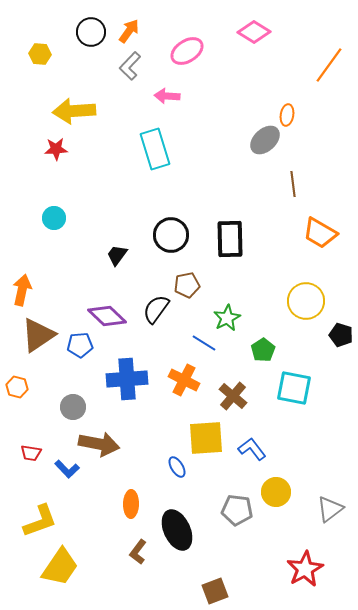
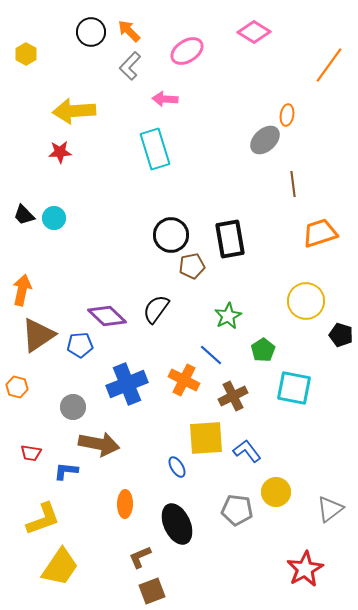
orange arrow at (129, 31): rotated 80 degrees counterclockwise
yellow hexagon at (40, 54): moved 14 px left; rotated 25 degrees clockwise
pink arrow at (167, 96): moved 2 px left, 3 px down
red star at (56, 149): moved 4 px right, 3 px down
orange trapezoid at (320, 233): rotated 132 degrees clockwise
black rectangle at (230, 239): rotated 9 degrees counterclockwise
black trapezoid at (117, 255): moved 93 px left, 40 px up; rotated 80 degrees counterclockwise
brown pentagon at (187, 285): moved 5 px right, 19 px up
green star at (227, 318): moved 1 px right, 2 px up
blue line at (204, 343): moved 7 px right, 12 px down; rotated 10 degrees clockwise
blue cross at (127, 379): moved 5 px down; rotated 18 degrees counterclockwise
brown cross at (233, 396): rotated 24 degrees clockwise
blue L-shape at (252, 449): moved 5 px left, 2 px down
blue L-shape at (67, 469): moved 1 px left, 2 px down; rotated 140 degrees clockwise
orange ellipse at (131, 504): moved 6 px left
yellow L-shape at (40, 521): moved 3 px right, 2 px up
black ellipse at (177, 530): moved 6 px up
brown L-shape at (138, 552): moved 2 px right, 5 px down; rotated 30 degrees clockwise
brown square at (215, 591): moved 63 px left
